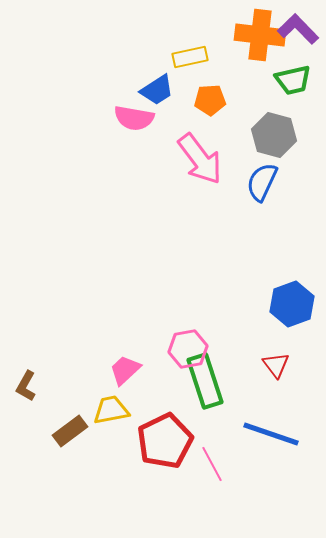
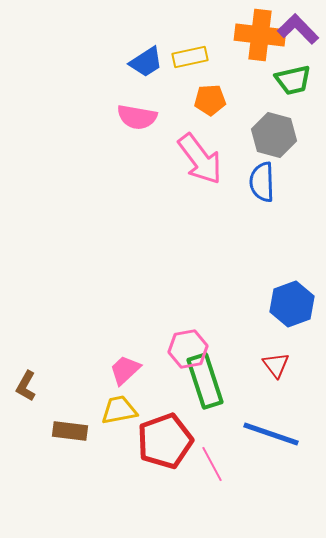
blue trapezoid: moved 11 px left, 28 px up
pink semicircle: moved 3 px right, 1 px up
blue semicircle: rotated 27 degrees counterclockwise
yellow trapezoid: moved 8 px right
brown rectangle: rotated 44 degrees clockwise
red pentagon: rotated 6 degrees clockwise
